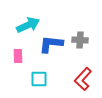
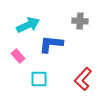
gray cross: moved 19 px up
pink rectangle: rotated 40 degrees counterclockwise
